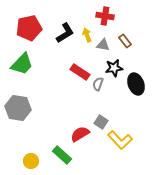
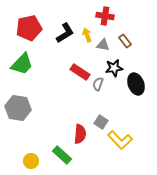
red semicircle: rotated 126 degrees clockwise
